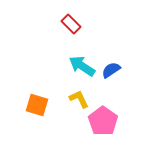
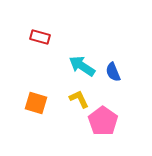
red rectangle: moved 31 px left, 13 px down; rotated 30 degrees counterclockwise
blue semicircle: moved 2 px right, 2 px down; rotated 78 degrees counterclockwise
orange square: moved 1 px left, 2 px up
